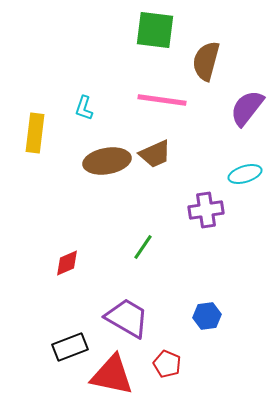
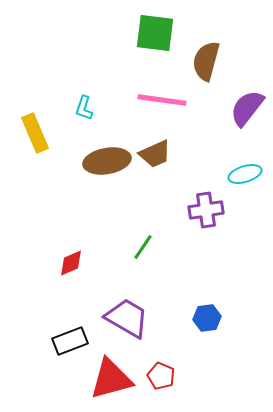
green square: moved 3 px down
yellow rectangle: rotated 30 degrees counterclockwise
red diamond: moved 4 px right
blue hexagon: moved 2 px down
black rectangle: moved 6 px up
red pentagon: moved 6 px left, 12 px down
red triangle: moved 1 px left, 4 px down; rotated 27 degrees counterclockwise
